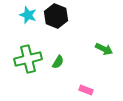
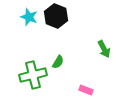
cyan star: moved 1 px right, 2 px down
green arrow: rotated 36 degrees clockwise
green cross: moved 5 px right, 16 px down
